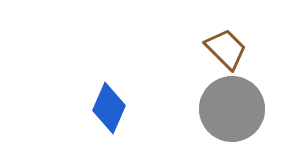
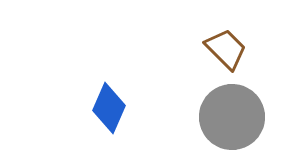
gray circle: moved 8 px down
